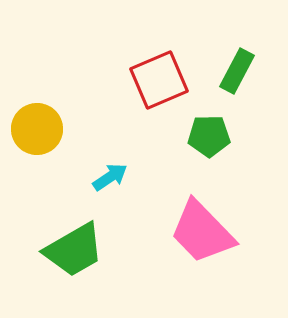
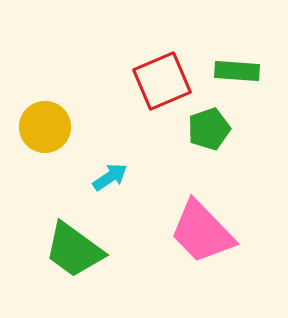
green rectangle: rotated 66 degrees clockwise
red square: moved 3 px right, 1 px down
yellow circle: moved 8 px right, 2 px up
green pentagon: moved 7 px up; rotated 18 degrees counterclockwise
green trapezoid: rotated 66 degrees clockwise
